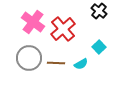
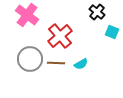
black cross: moved 2 px left, 1 px down
pink cross: moved 6 px left, 7 px up
red cross: moved 3 px left, 7 px down
cyan square: moved 13 px right, 15 px up; rotated 24 degrees counterclockwise
gray circle: moved 1 px right, 1 px down
